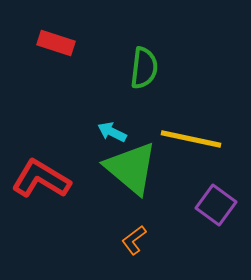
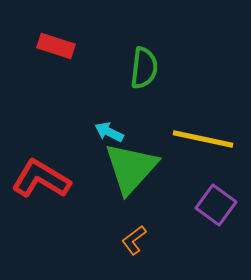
red rectangle: moved 3 px down
cyan arrow: moved 3 px left
yellow line: moved 12 px right
green triangle: rotated 32 degrees clockwise
